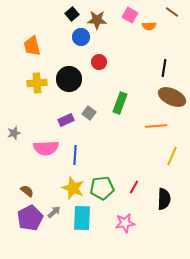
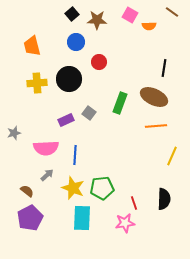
blue circle: moved 5 px left, 5 px down
brown ellipse: moved 18 px left
red line: moved 16 px down; rotated 48 degrees counterclockwise
gray arrow: moved 7 px left, 37 px up
